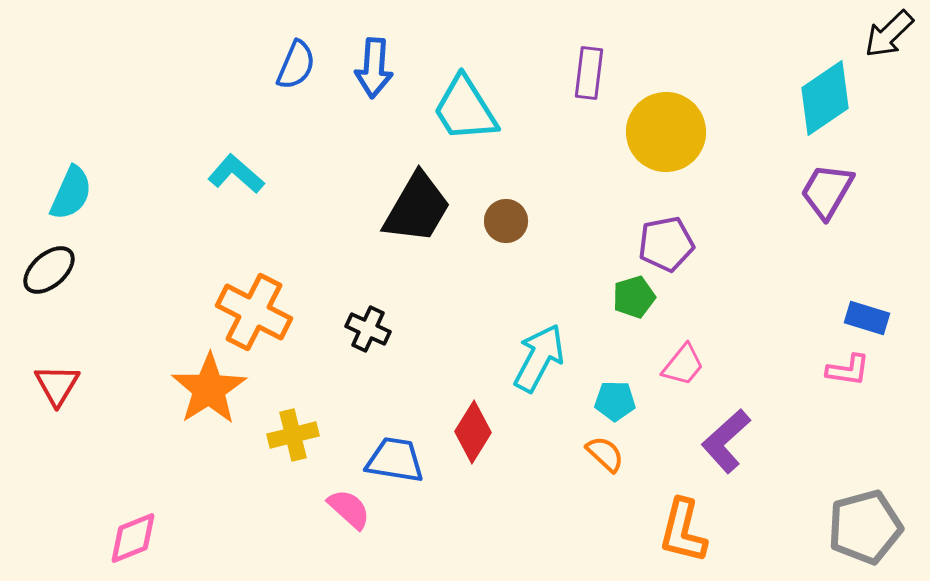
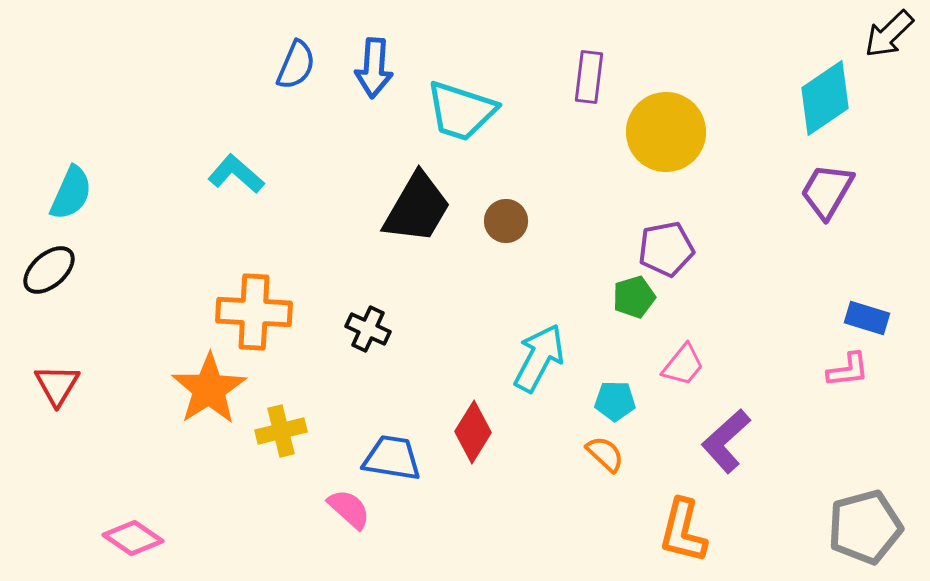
purple rectangle: moved 4 px down
cyan trapezoid: moved 4 px left, 2 px down; rotated 40 degrees counterclockwise
purple pentagon: moved 5 px down
orange cross: rotated 24 degrees counterclockwise
pink L-shape: rotated 15 degrees counterclockwise
yellow cross: moved 12 px left, 4 px up
blue trapezoid: moved 3 px left, 2 px up
pink diamond: rotated 56 degrees clockwise
